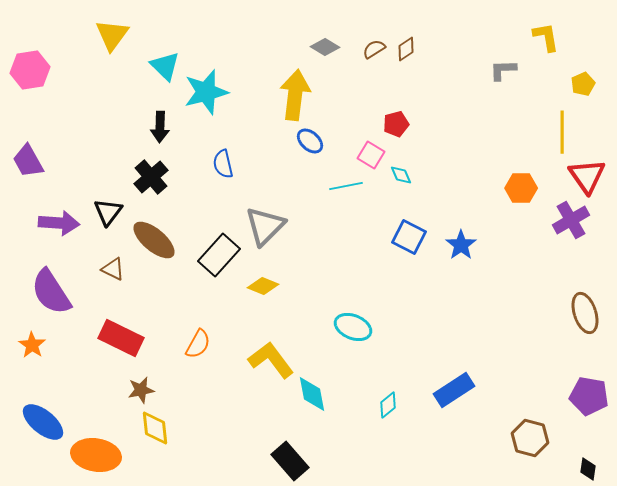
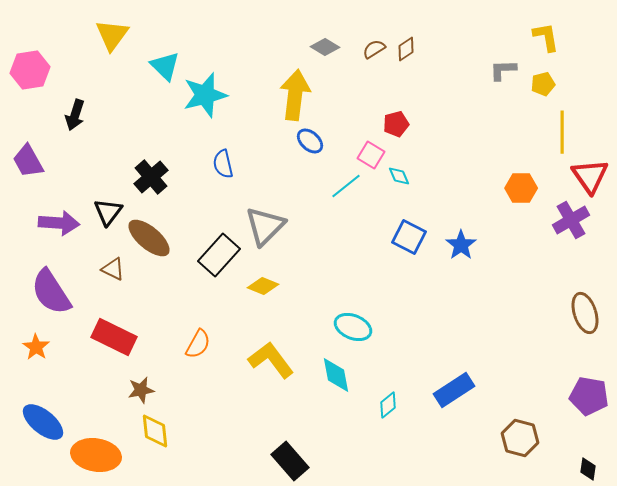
yellow pentagon at (583, 84): moved 40 px left; rotated 10 degrees clockwise
cyan star at (206, 92): moved 1 px left, 3 px down
black arrow at (160, 127): moved 85 px left, 12 px up; rotated 16 degrees clockwise
cyan diamond at (401, 175): moved 2 px left, 1 px down
red triangle at (587, 176): moved 3 px right
cyan line at (346, 186): rotated 28 degrees counterclockwise
brown ellipse at (154, 240): moved 5 px left, 2 px up
red rectangle at (121, 338): moved 7 px left, 1 px up
orange star at (32, 345): moved 4 px right, 2 px down
cyan diamond at (312, 394): moved 24 px right, 19 px up
yellow diamond at (155, 428): moved 3 px down
brown hexagon at (530, 438): moved 10 px left
